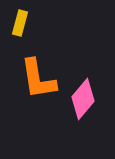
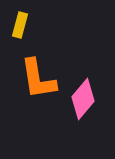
yellow rectangle: moved 2 px down
